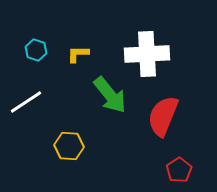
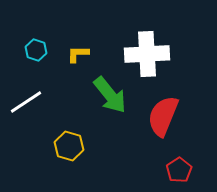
yellow hexagon: rotated 12 degrees clockwise
